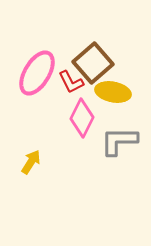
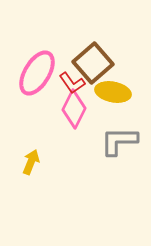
red L-shape: moved 1 px right, 1 px down; rotated 8 degrees counterclockwise
pink diamond: moved 8 px left, 9 px up
yellow arrow: rotated 10 degrees counterclockwise
